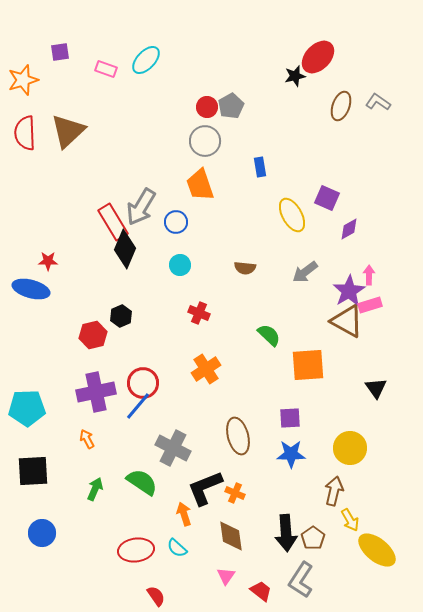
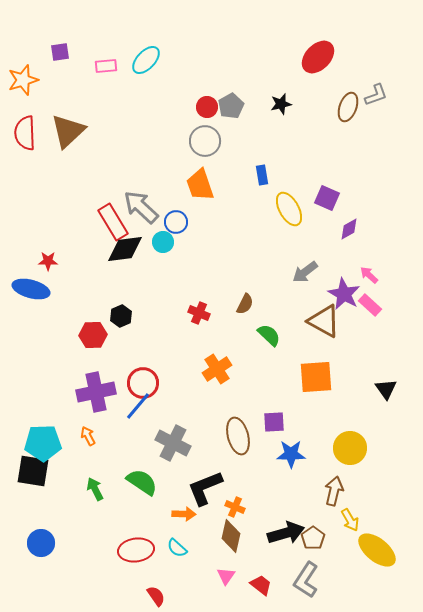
pink rectangle at (106, 69): moved 3 px up; rotated 25 degrees counterclockwise
black star at (295, 76): moved 14 px left, 28 px down
gray L-shape at (378, 102): moved 2 px left, 7 px up; rotated 125 degrees clockwise
brown ellipse at (341, 106): moved 7 px right, 1 px down
blue rectangle at (260, 167): moved 2 px right, 8 px down
gray arrow at (141, 207): rotated 102 degrees clockwise
yellow ellipse at (292, 215): moved 3 px left, 6 px up
black diamond at (125, 249): rotated 60 degrees clockwise
cyan circle at (180, 265): moved 17 px left, 23 px up
brown semicircle at (245, 268): moved 36 px down; rotated 70 degrees counterclockwise
pink arrow at (369, 275): rotated 48 degrees counterclockwise
purple star at (349, 291): moved 5 px left, 3 px down; rotated 12 degrees counterclockwise
pink rectangle at (370, 305): rotated 60 degrees clockwise
brown triangle at (347, 321): moved 23 px left
red hexagon at (93, 335): rotated 12 degrees clockwise
orange square at (308, 365): moved 8 px right, 12 px down
orange cross at (206, 369): moved 11 px right
black triangle at (376, 388): moved 10 px right, 1 px down
cyan pentagon at (27, 408): moved 16 px right, 35 px down
purple square at (290, 418): moved 16 px left, 4 px down
orange arrow at (87, 439): moved 1 px right, 3 px up
gray cross at (173, 448): moved 5 px up
black square at (33, 471): rotated 12 degrees clockwise
green arrow at (95, 489): rotated 50 degrees counterclockwise
orange cross at (235, 493): moved 14 px down
orange arrow at (184, 514): rotated 110 degrees clockwise
blue circle at (42, 533): moved 1 px left, 10 px down
black arrow at (286, 533): rotated 102 degrees counterclockwise
brown diamond at (231, 536): rotated 20 degrees clockwise
gray L-shape at (301, 580): moved 5 px right
red trapezoid at (261, 591): moved 6 px up
